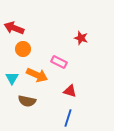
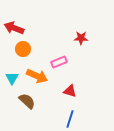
red star: rotated 16 degrees counterclockwise
pink rectangle: rotated 49 degrees counterclockwise
orange arrow: moved 1 px down
brown semicircle: rotated 150 degrees counterclockwise
blue line: moved 2 px right, 1 px down
